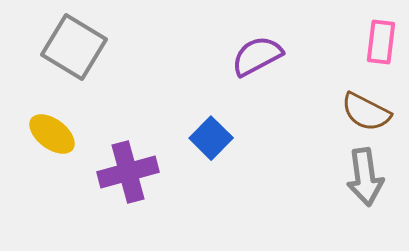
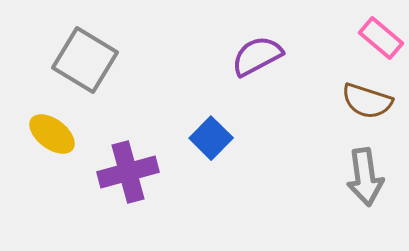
pink rectangle: moved 4 px up; rotated 57 degrees counterclockwise
gray square: moved 11 px right, 13 px down
brown semicircle: moved 1 px right, 11 px up; rotated 9 degrees counterclockwise
